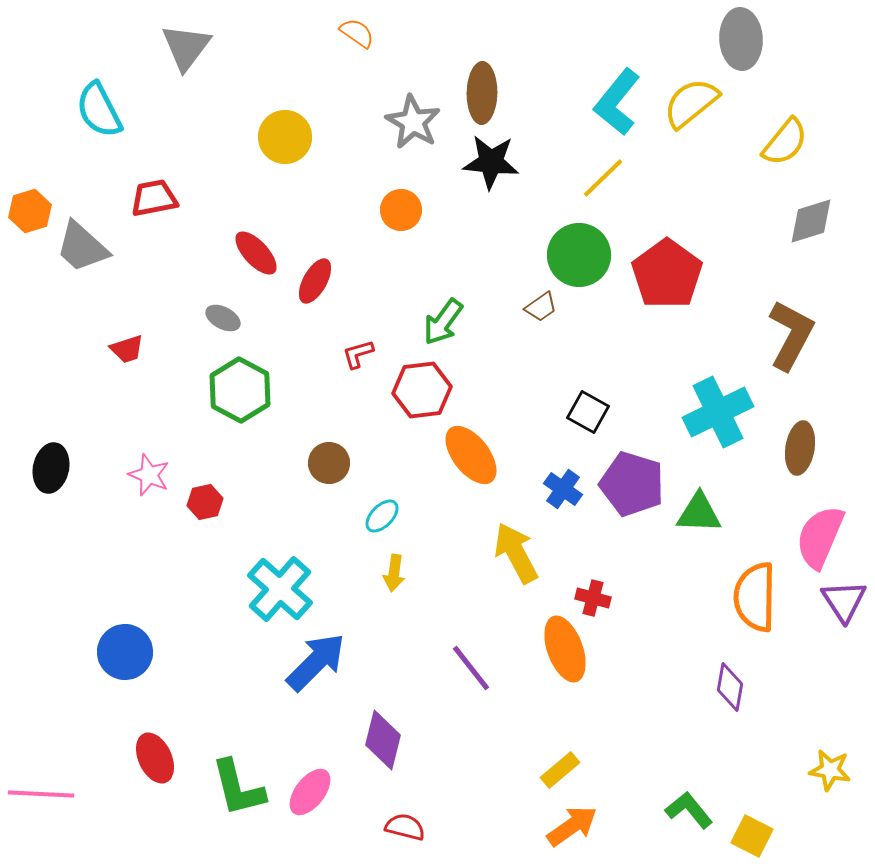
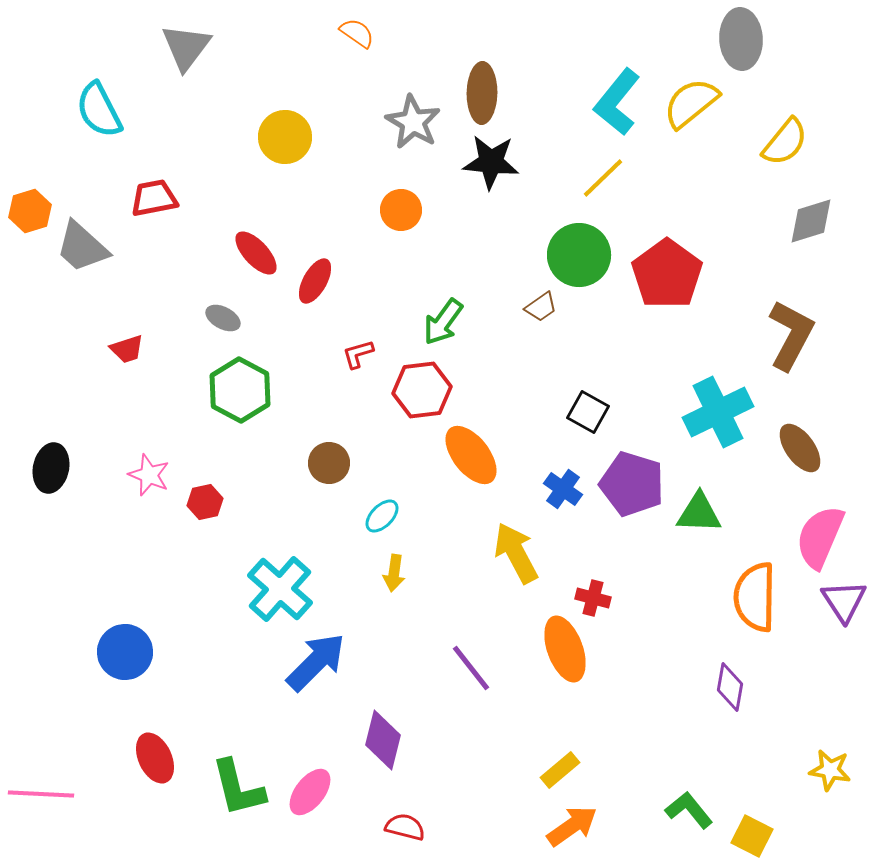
brown ellipse at (800, 448): rotated 45 degrees counterclockwise
